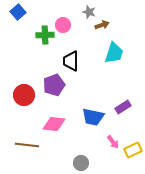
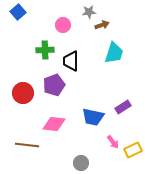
gray star: rotated 24 degrees counterclockwise
green cross: moved 15 px down
red circle: moved 1 px left, 2 px up
